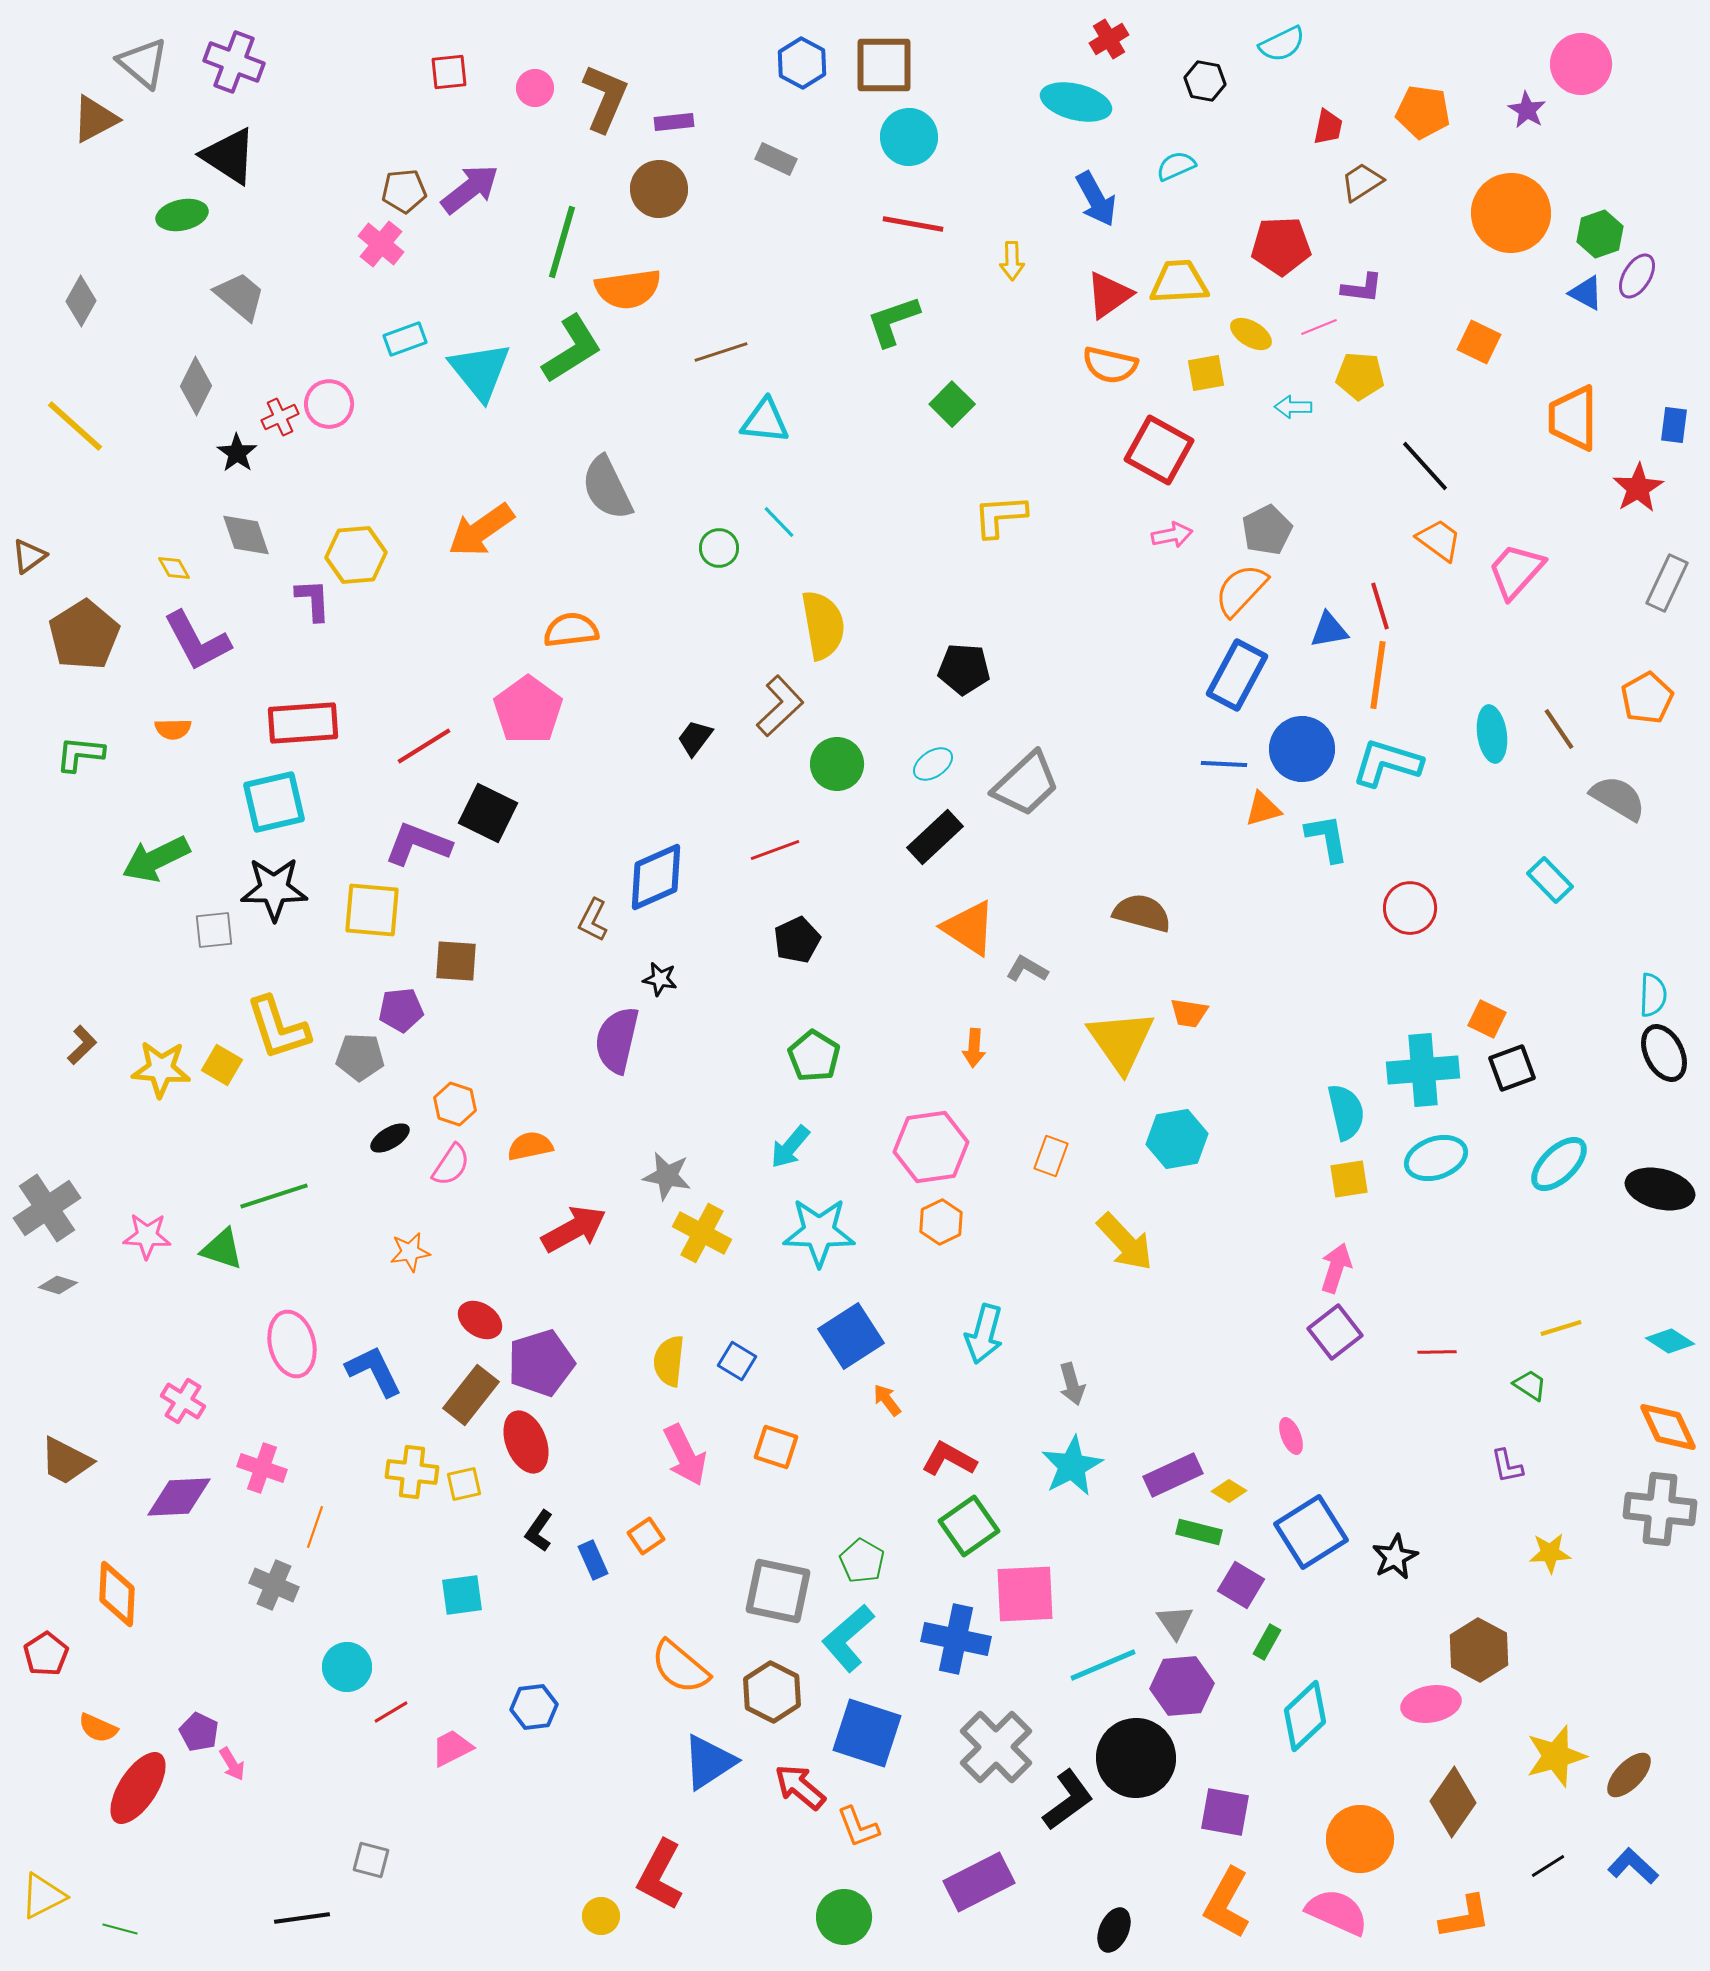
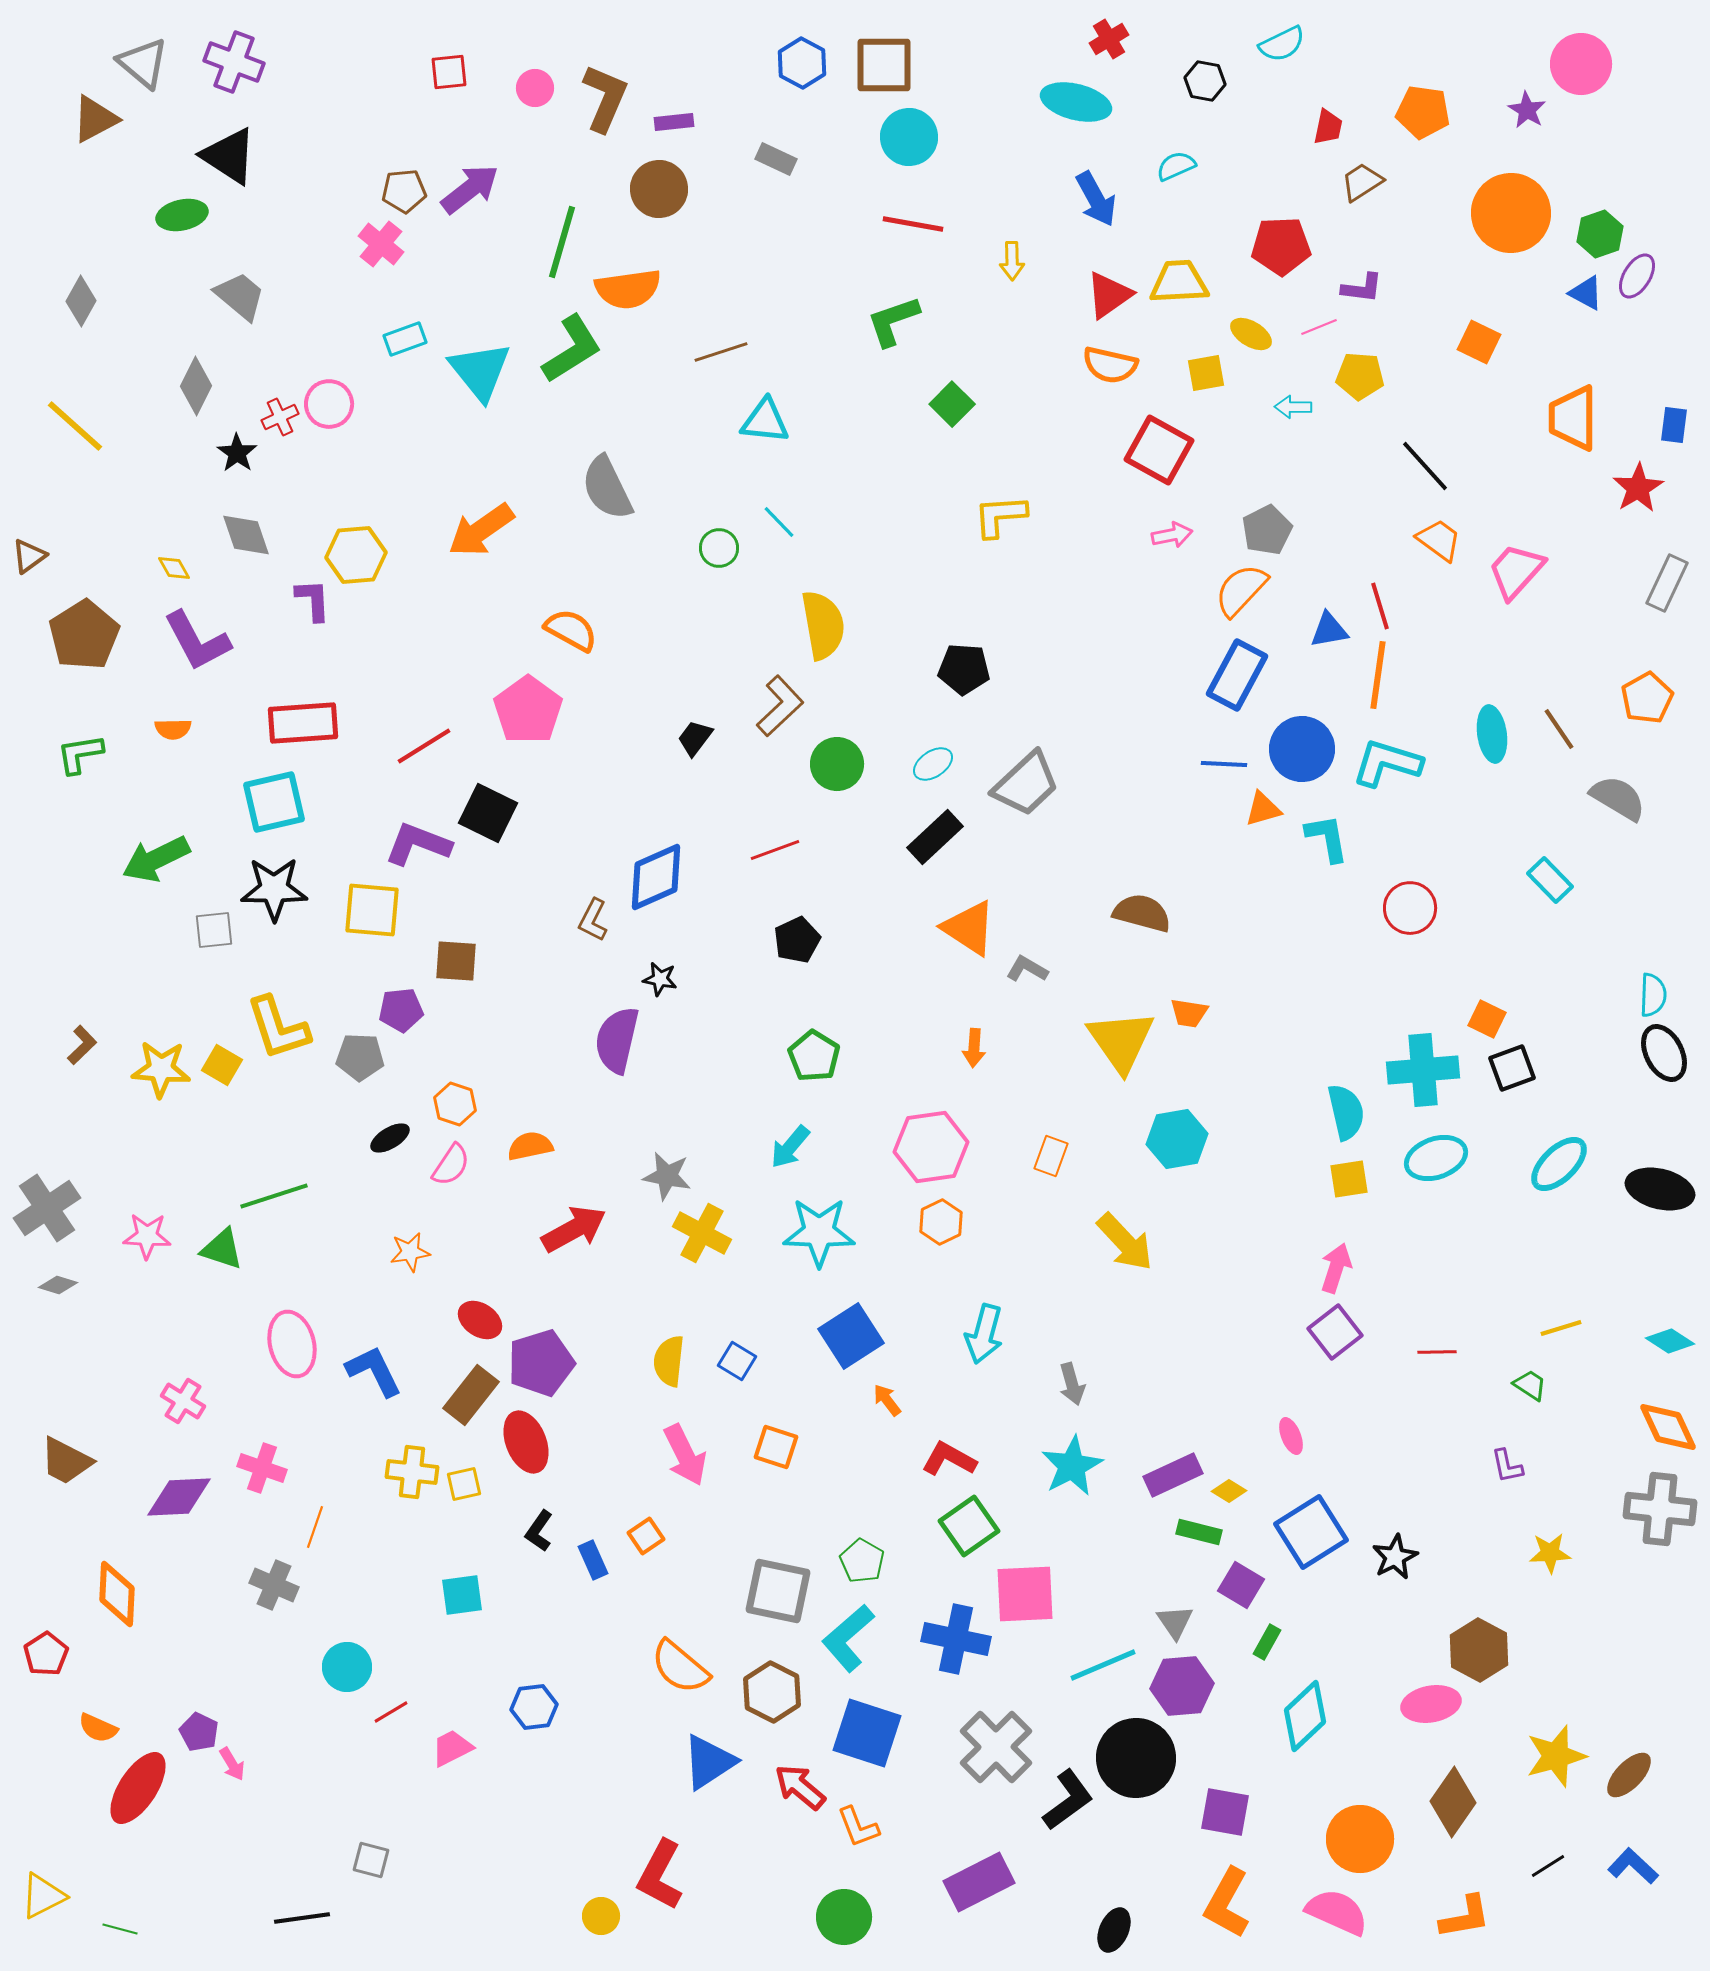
orange semicircle at (571, 630): rotated 36 degrees clockwise
green L-shape at (80, 754): rotated 15 degrees counterclockwise
